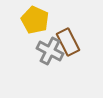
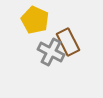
gray cross: moved 1 px right, 1 px down
